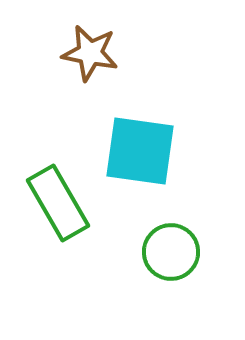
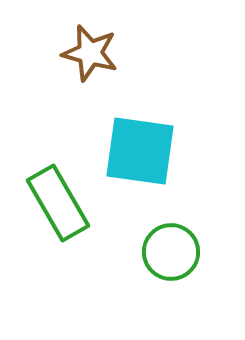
brown star: rotated 4 degrees clockwise
